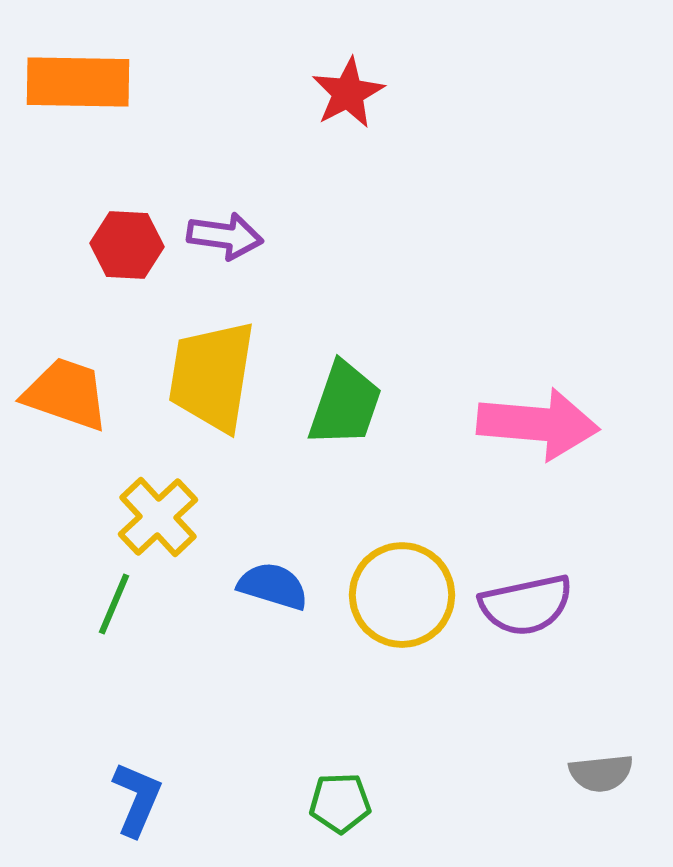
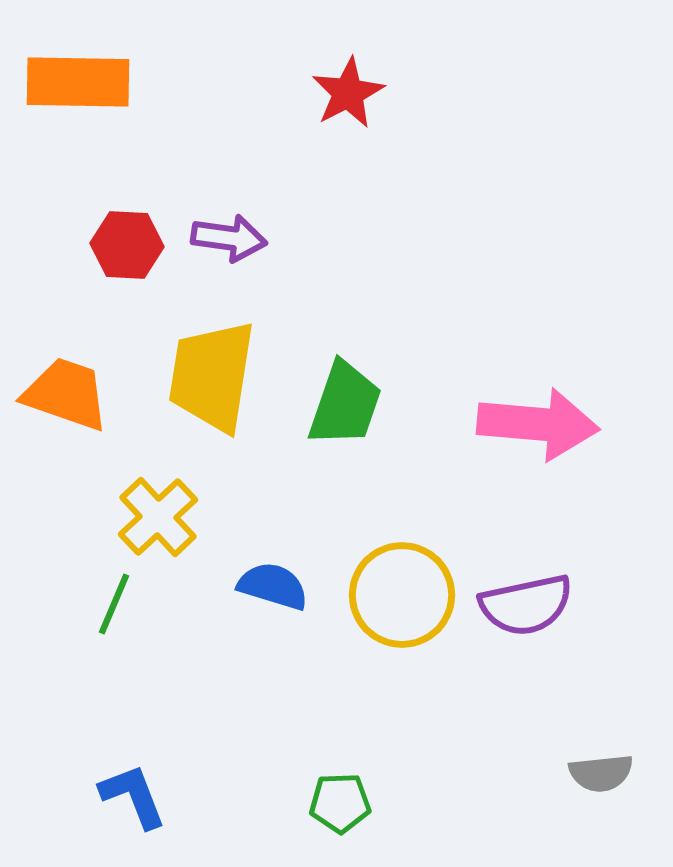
purple arrow: moved 4 px right, 2 px down
blue L-shape: moved 4 px left, 3 px up; rotated 44 degrees counterclockwise
